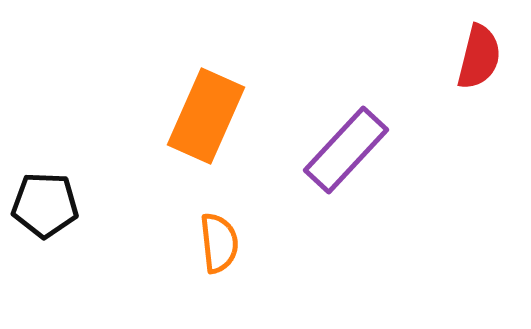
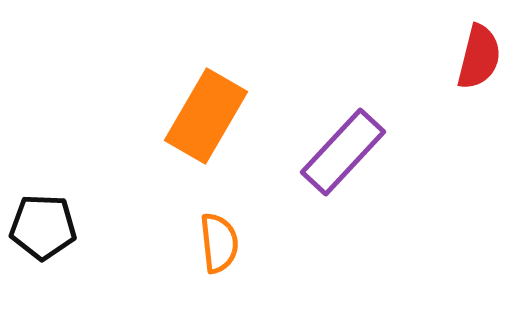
orange rectangle: rotated 6 degrees clockwise
purple rectangle: moved 3 px left, 2 px down
black pentagon: moved 2 px left, 22 px down
